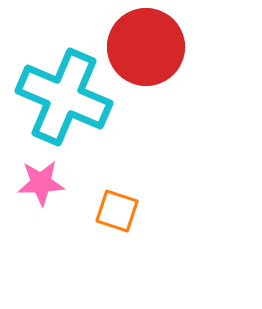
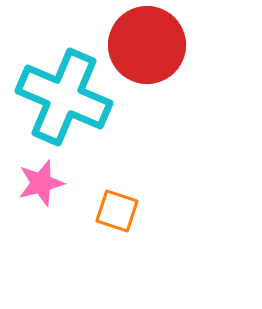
red circle: moved 1 px right, 2 px up
pink star: rotated 12 degrees counterclockwise
